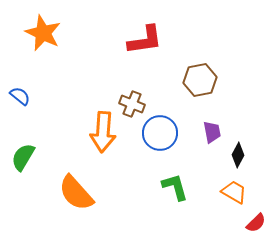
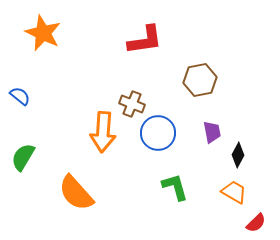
blue circle: moved 2 px left
